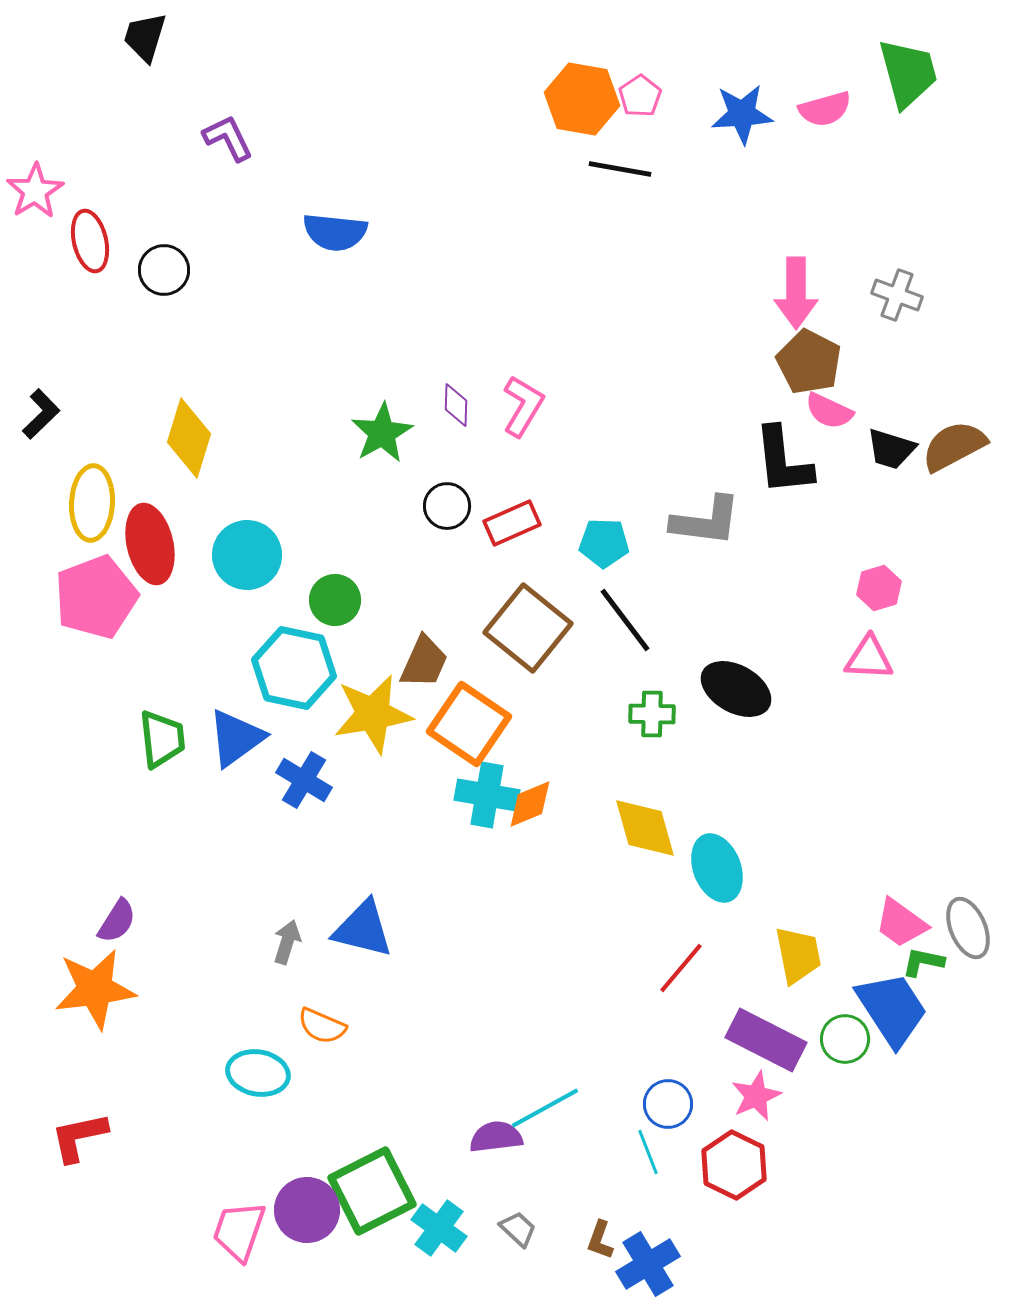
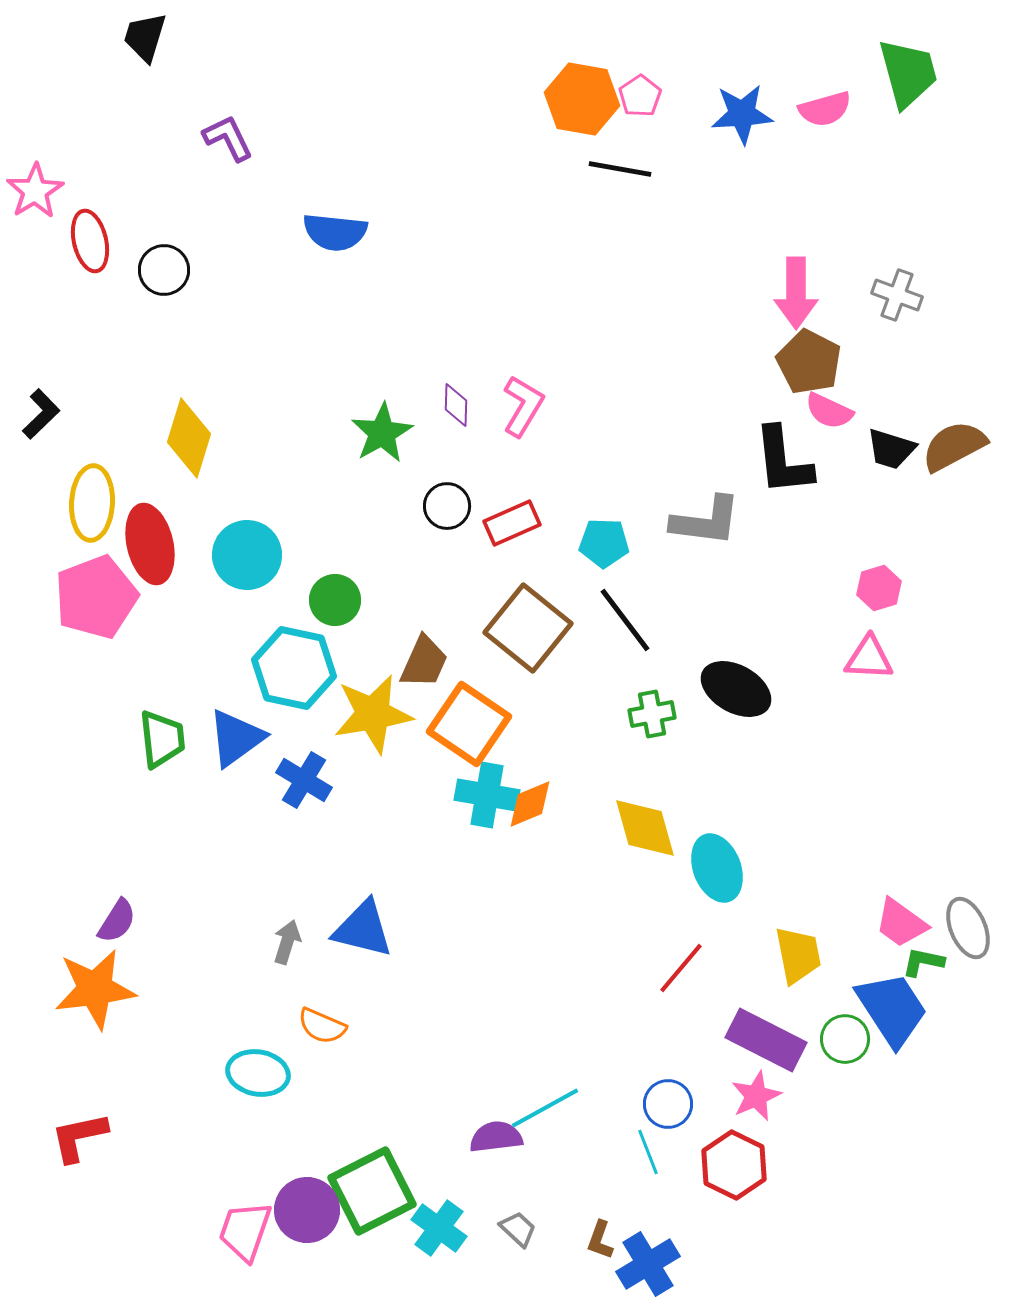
green cross at (652, 714): rotated 12 degrees counterclockwise
pink trapezoid at (239, 1231): moved 6 px right
